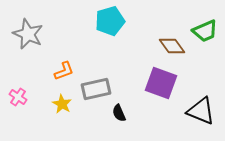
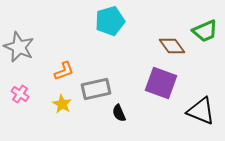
gray star: moved 9 px left, 13 px down
pink cross: moved 2 px right, 3 px up
